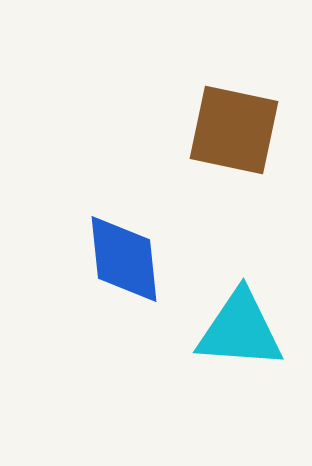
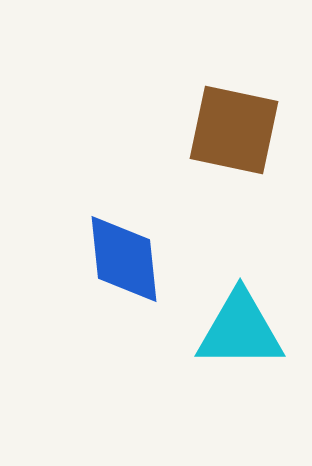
cyan triangle: rotated 4 degrees counterclockwise
